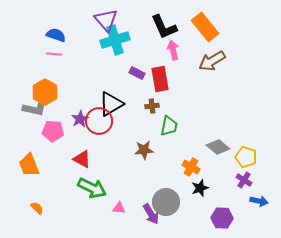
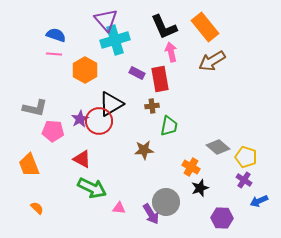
pink arrow: moved 2 px left, 2 px down
orange hexagon: moved 40 px right, 22 px up
blue arrow: rotated 144 degrees clockwise
